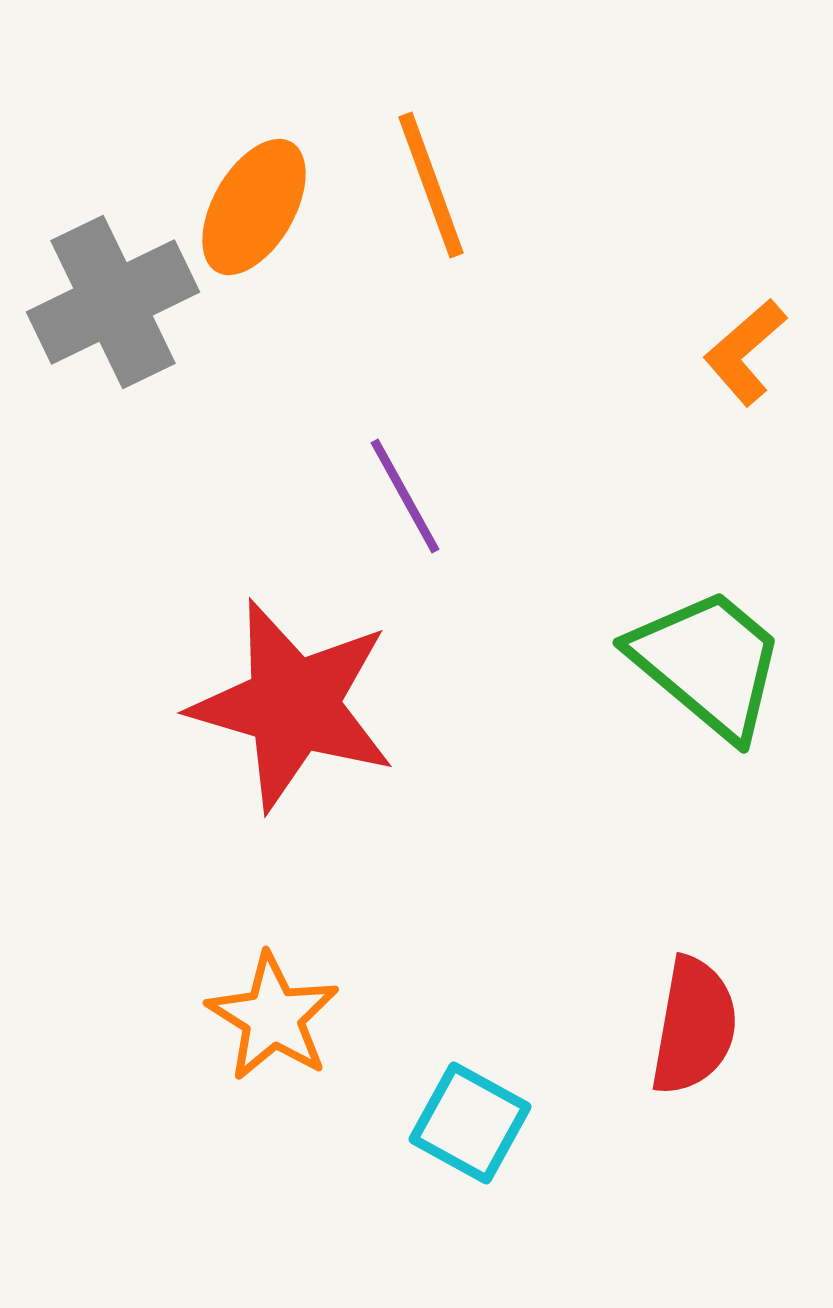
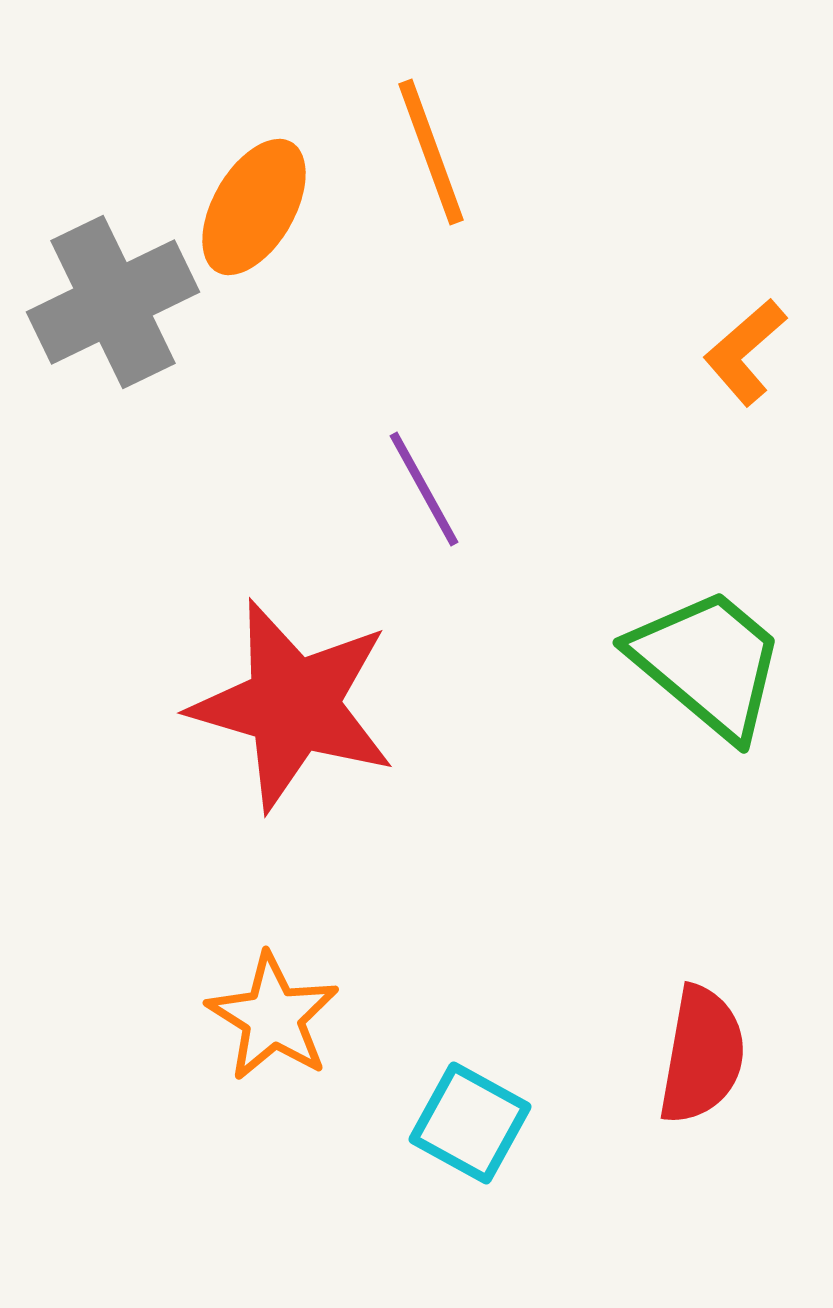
orange line: moved 33 px up
purple line: moved 19 px right, 7 px up
red semicircle: moved 8 px right, 29 px down
